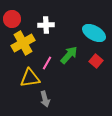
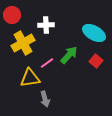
red circle: moved 4 px up
pink line: rotated 24 degrees clockwise
